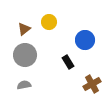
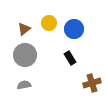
yellow circle: moved 1 px down
blue circle: moved 11 px left, 11 px up
black rectangle: moved 2 px right, 4 px up
brown cross: moved 1 px up; rotated 12 degrees clockwise
